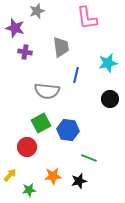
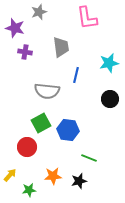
gray star: moved 2 px right, 1 px down
cyan star: moved 1 px right
